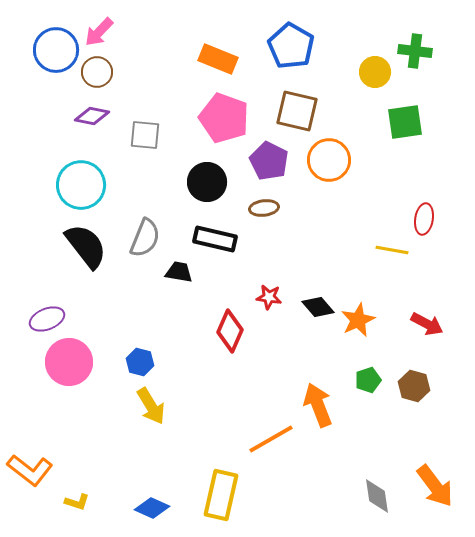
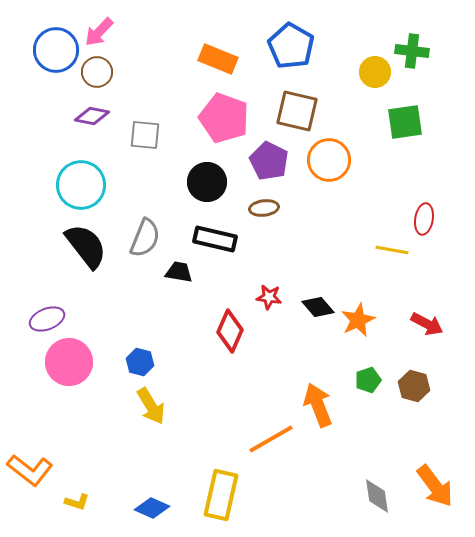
green cross at (415, 51): moved 3 px left
